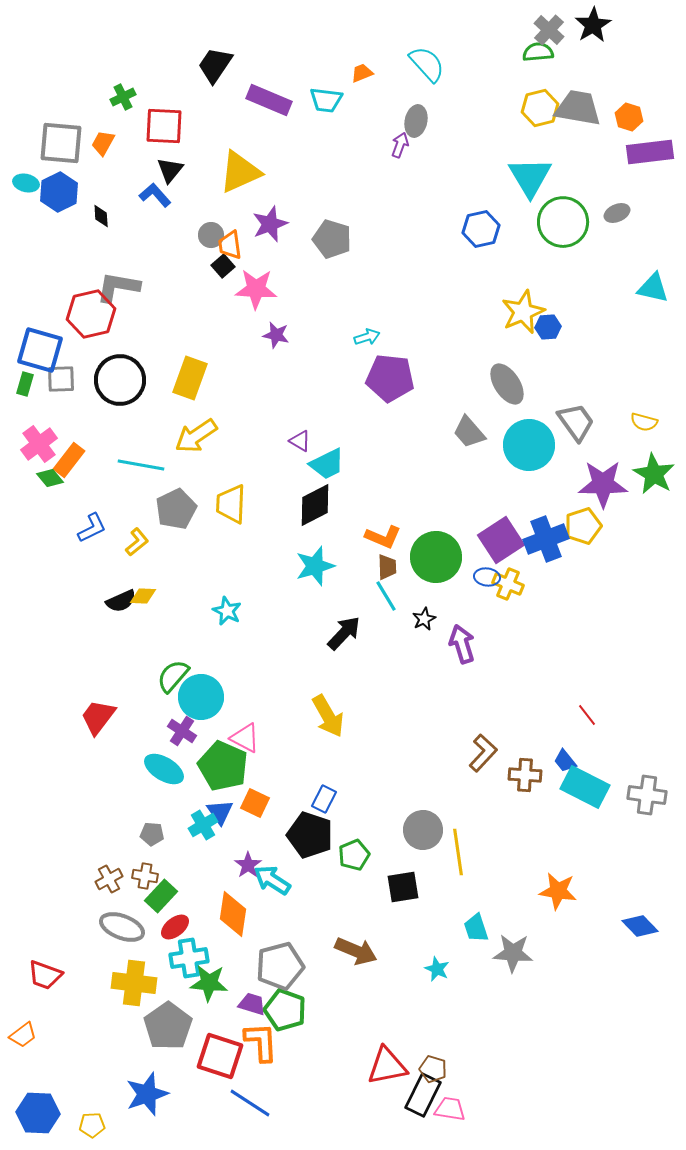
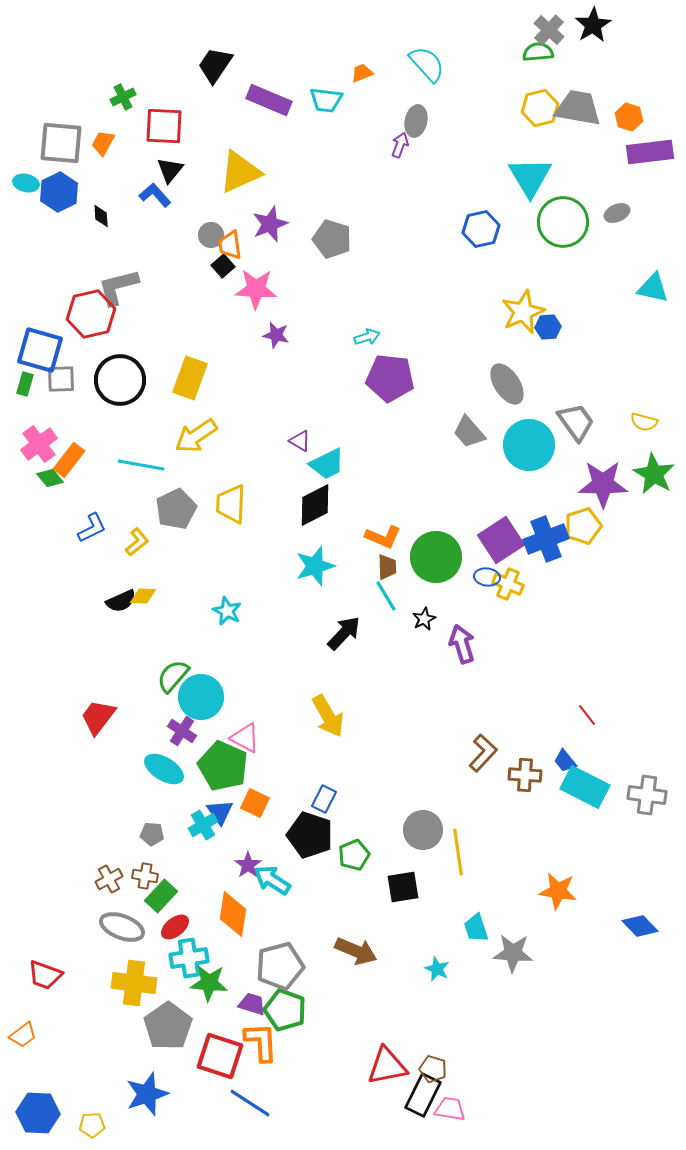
gray L-shape at (118, 287): rotated 24 degrees counterclockwise
